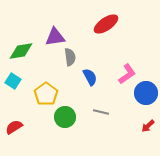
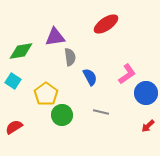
green circle: moved 3 px left, 2 px up
